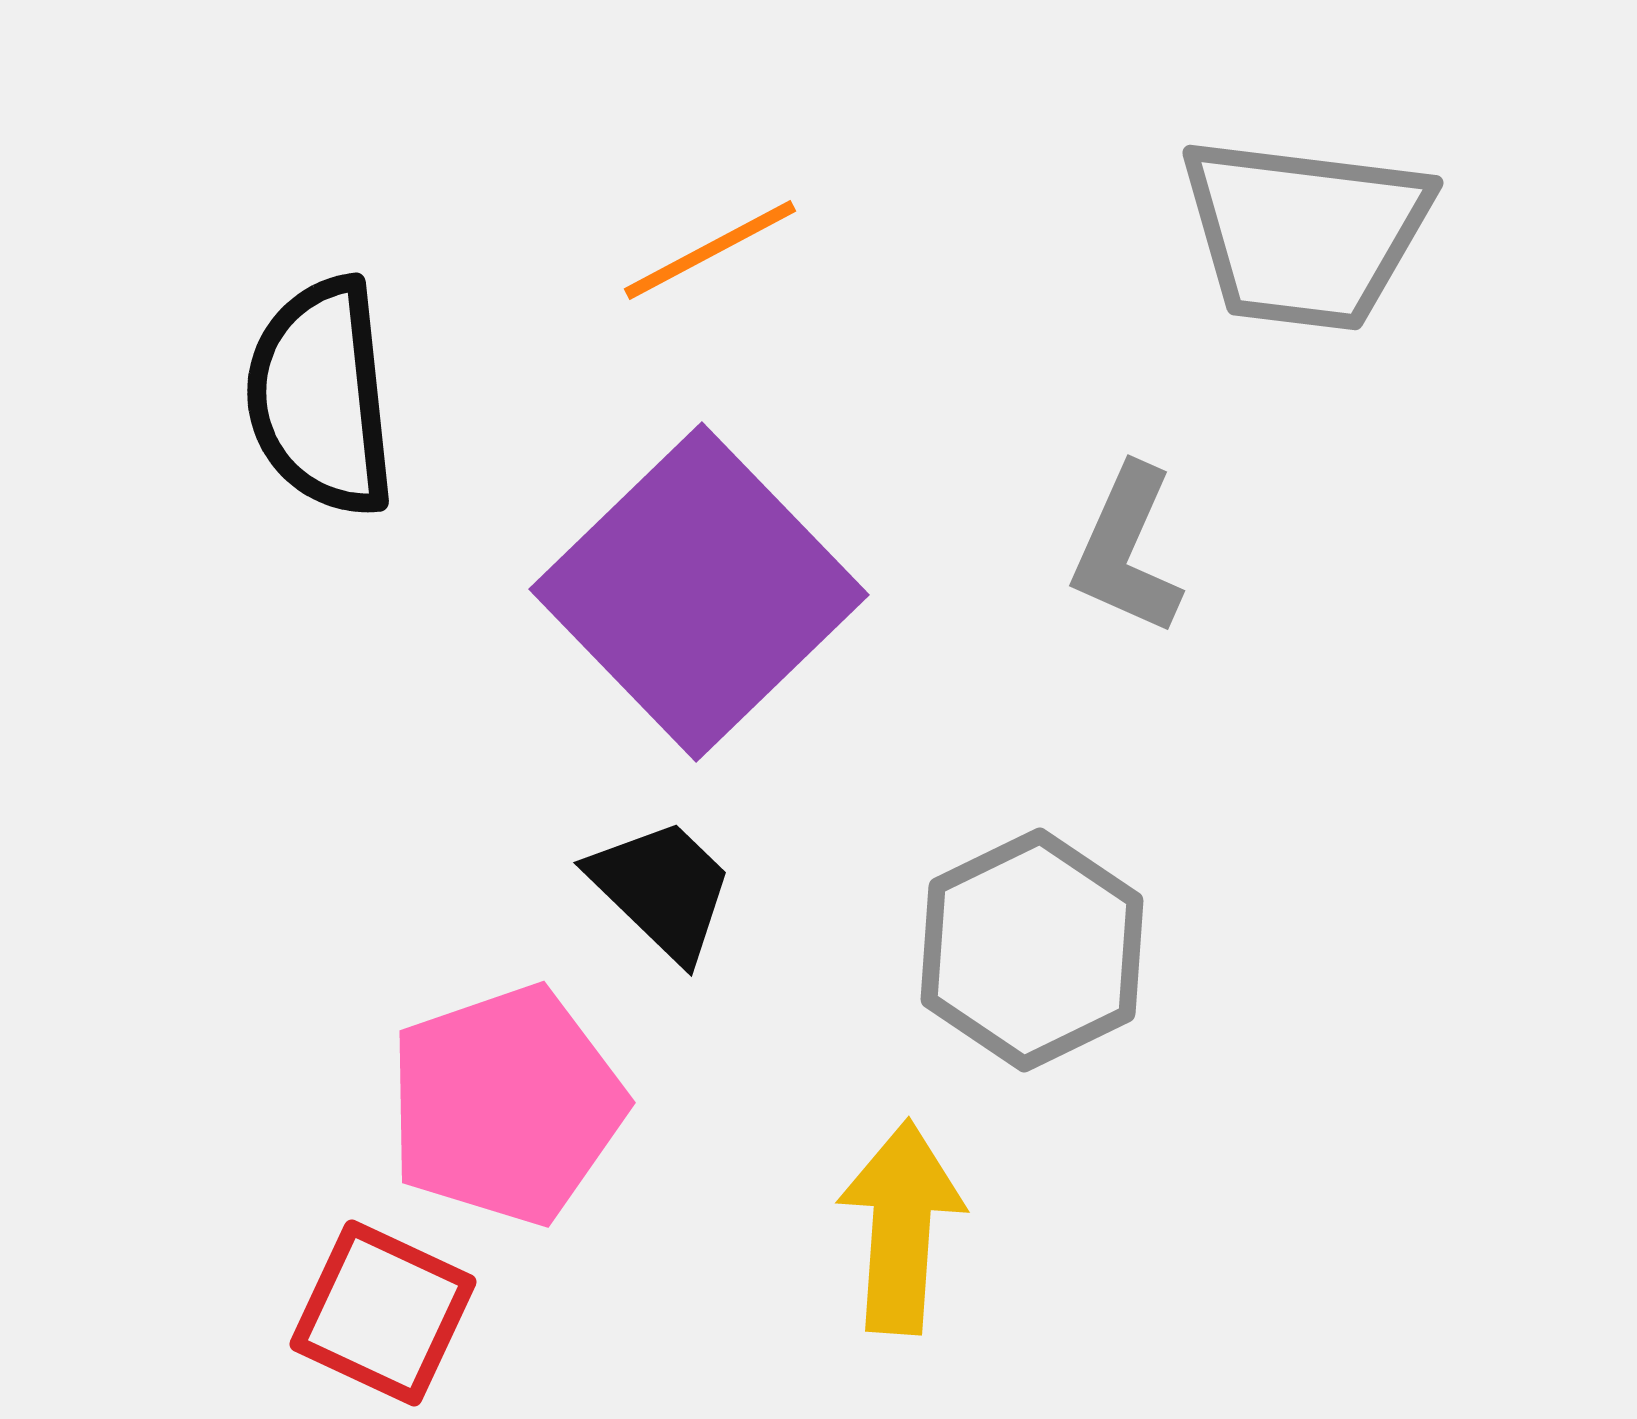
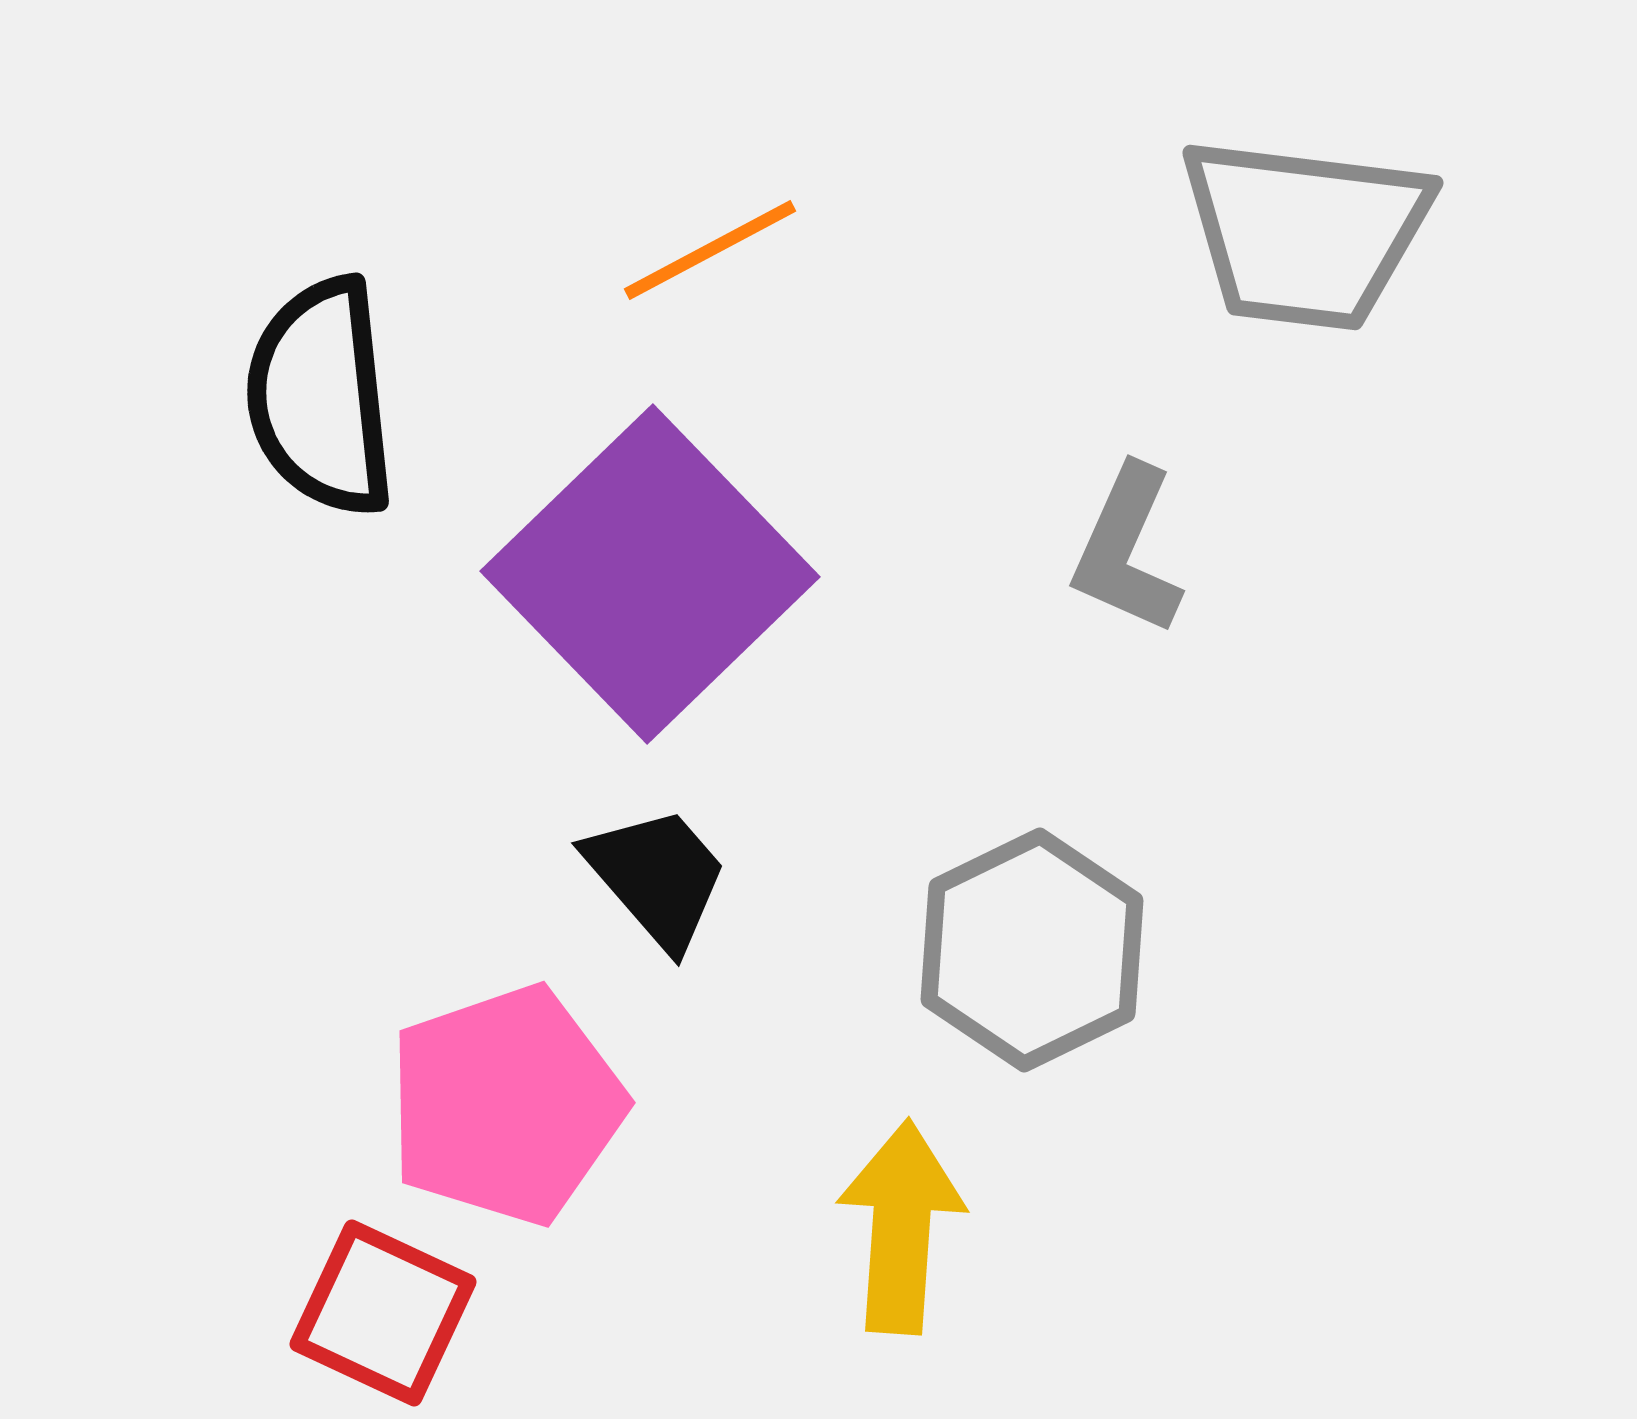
purple square: moved 49 px left, 18 px up
black trapezoid: moved 5 px left, 12 px up; rotated 5 degrees clockwise
